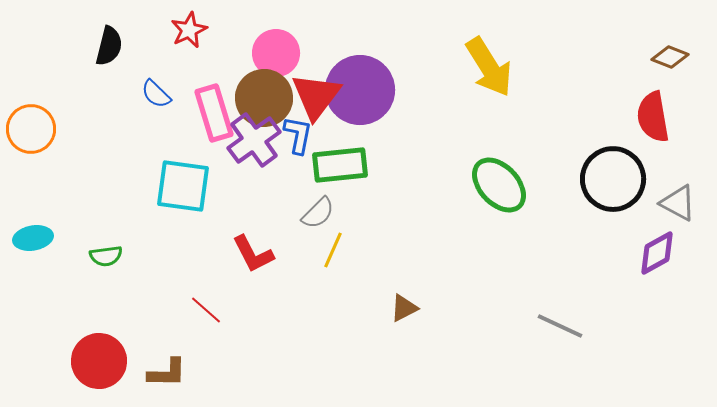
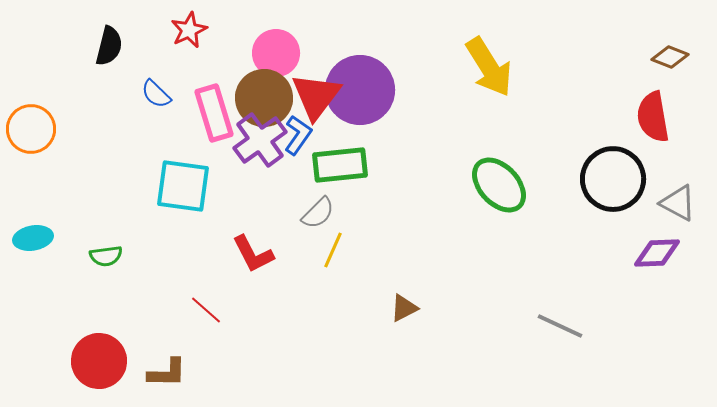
blue L-shape: rotated 24 degrees clockwise
purple cross: moved 6 px right
purple diamond: rotated 27 degrees clockwise
